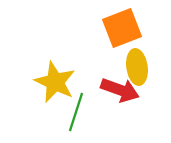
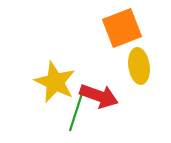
yellow ellipse: moved 2 px right, 1 px up
red arrow: moved 21 px left, 6 px down
